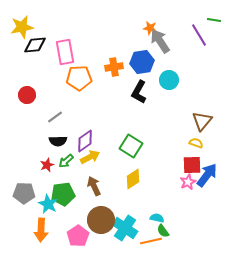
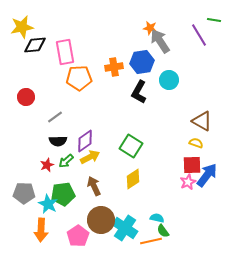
red circle: moved 1 px left, 2 px down
brown triangle: rotated 40 degrees counterclockwise
